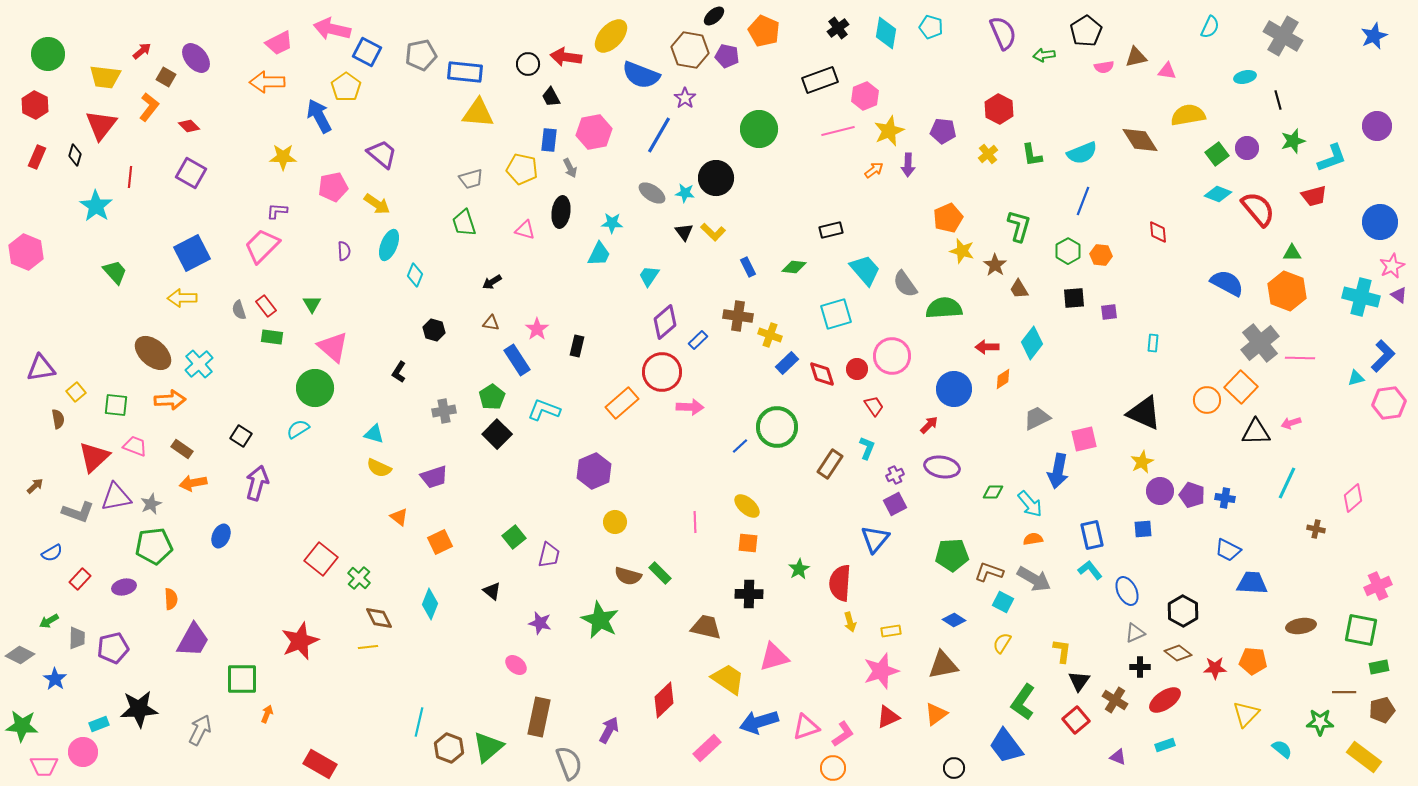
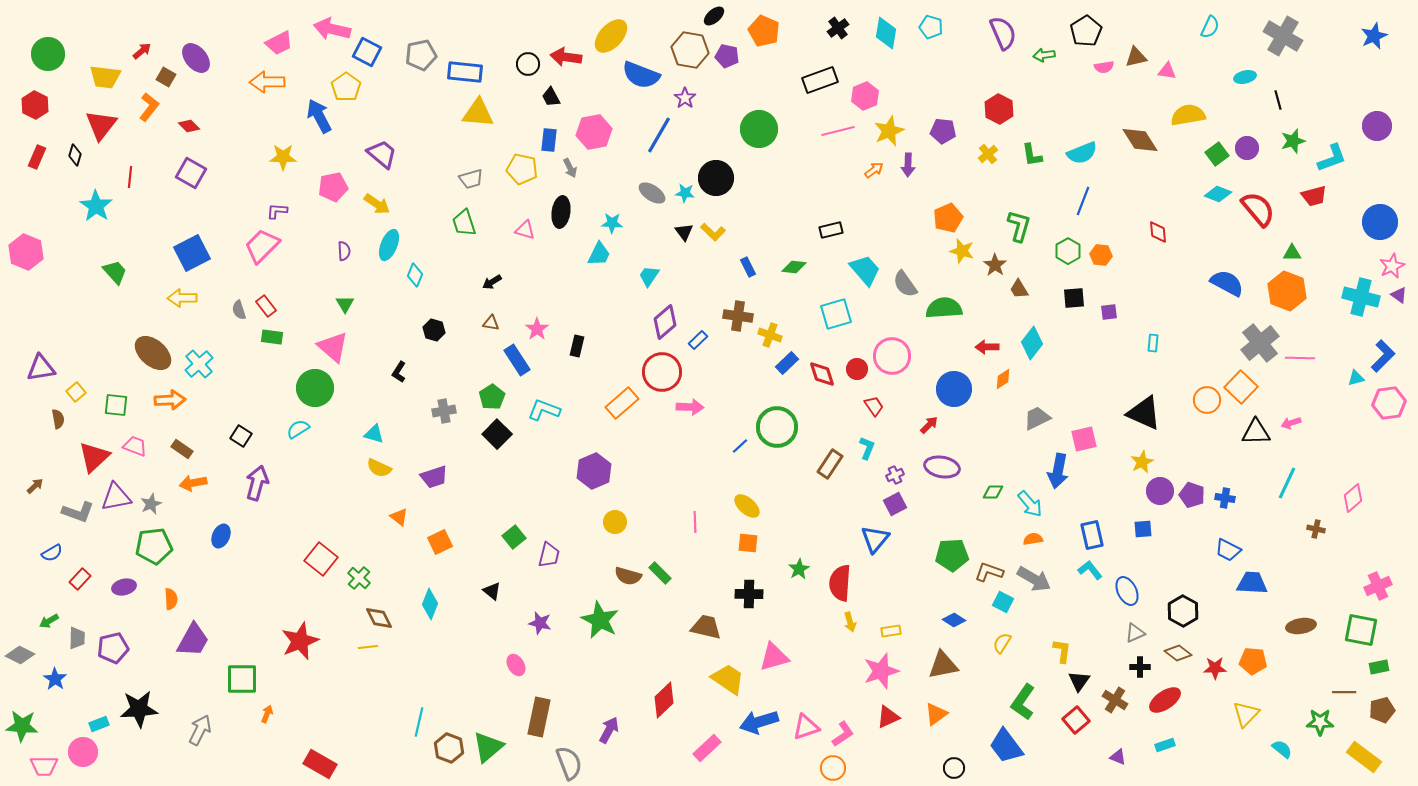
green triangle at (312, 304): moved 33 px right
pink ellipse at (516, 665): rotated 20 degrees clockwise
